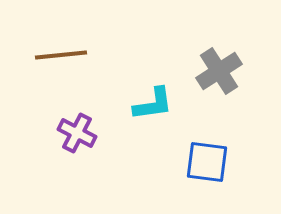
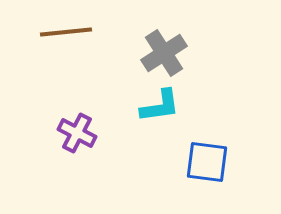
brown line: moved 5 px right, 23 px up
gray cross: moved 55 px left, 18 px up
cyan L-shape: moved 7 px right, 2 px down
